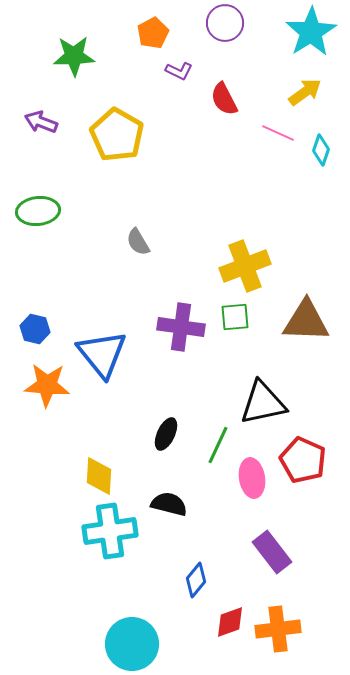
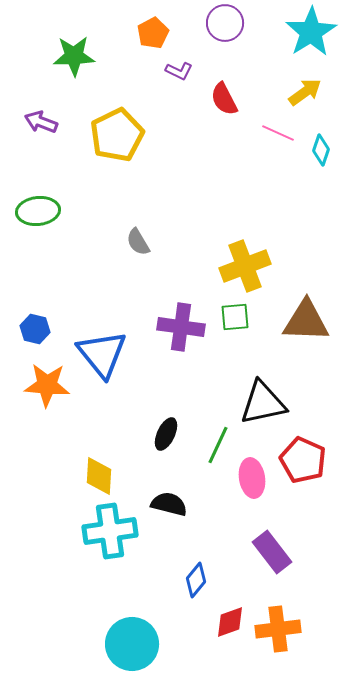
yellow pentagon: rotated 16 degrees clockwise
